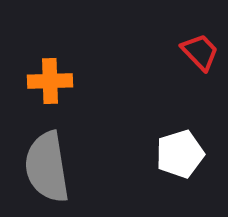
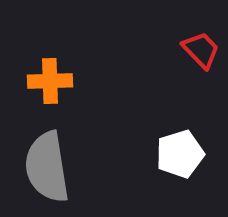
red trapezoid: moved 1 px right, 2 px up
